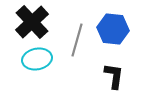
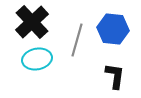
black L-shape: moved 1 px right
